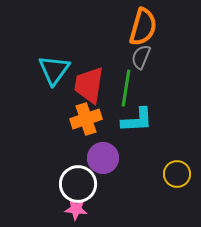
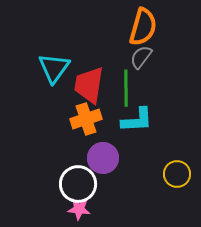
gray semicircle: rotated 15 degrees clockwise
cyan triangle: moved 2 px up
green line: rotated 9 degrees counterclockwise
pink star: moved 3 px right
